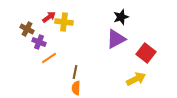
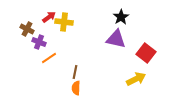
black star: rotated 14 degrees counterclockwise
purple triangle: rotated 40 degrees clockwise
